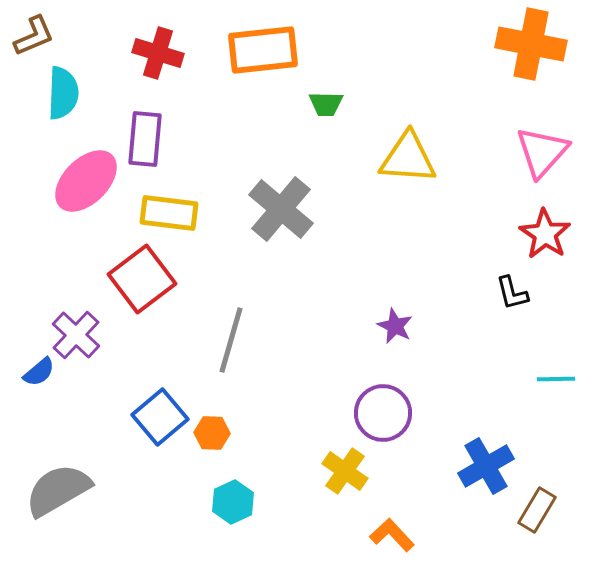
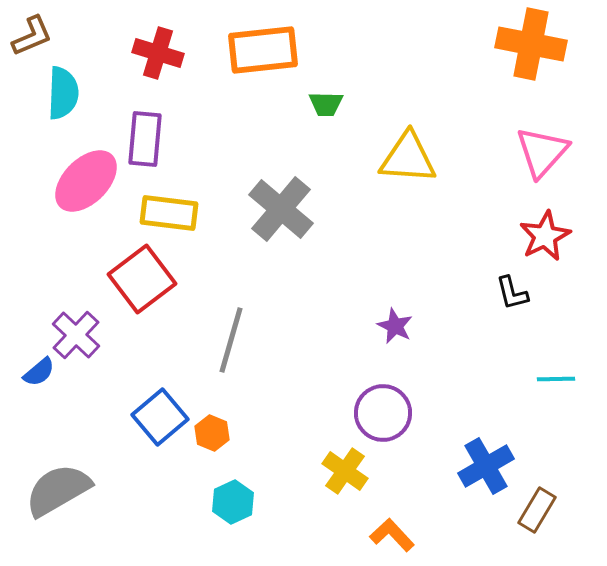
brown L-shape: moved 2 px left
red star: moved 2 px down; rotated 12 degrees clockwise
orange hexagon: rotated 20 degrees clockwise
